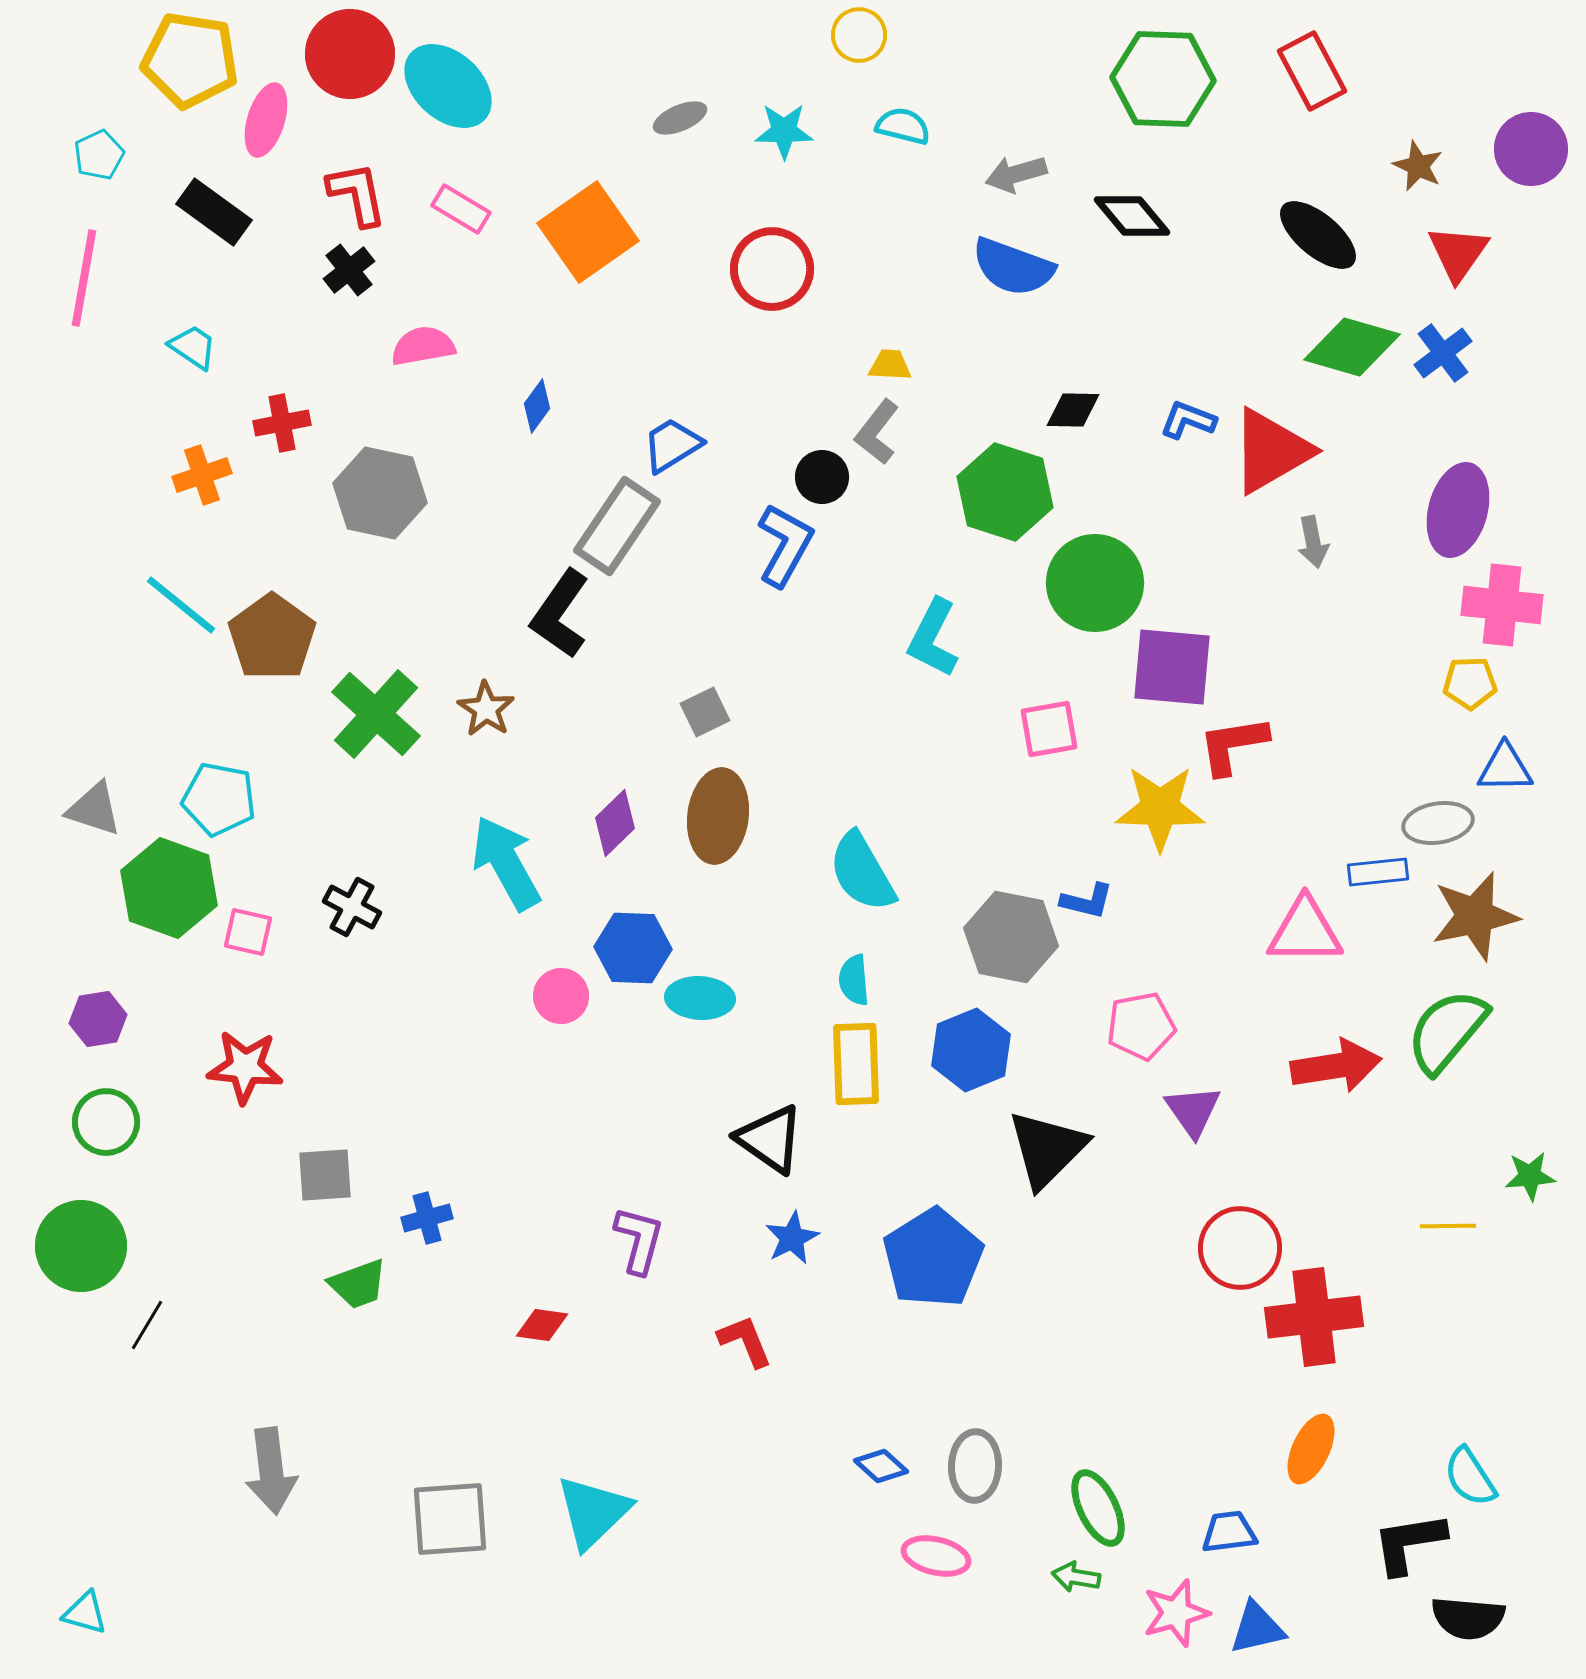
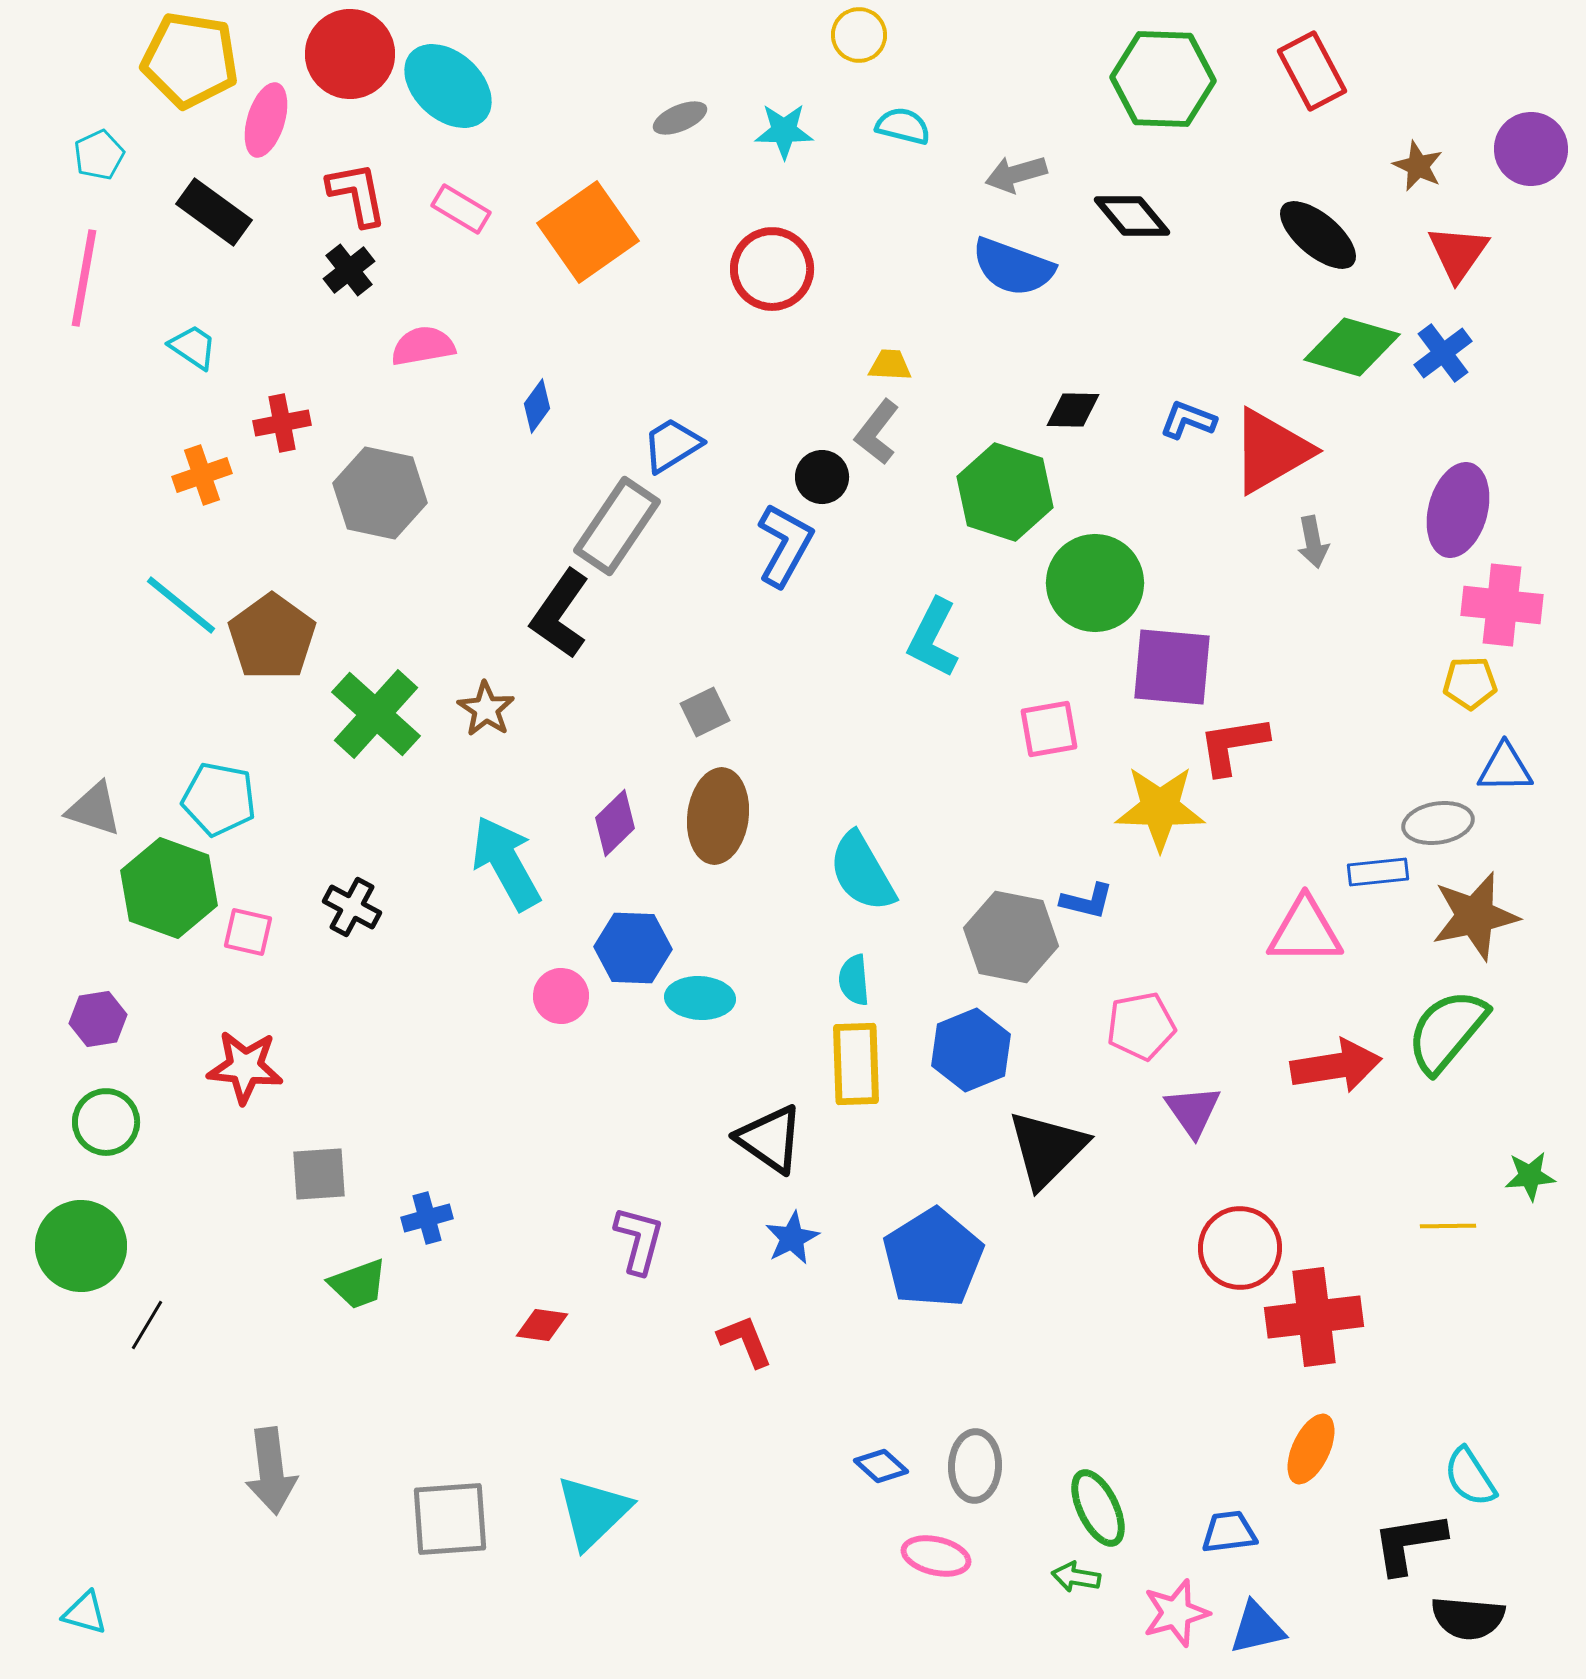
gray square at (325, 1175): moved 6 px left, 1 px up
